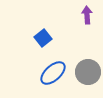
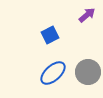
purple arrow: rotated 54 degrees clockwise
blue square: moved 7 px right, 3 px up; rotated 12 degrees clockwise
